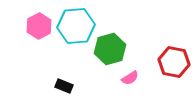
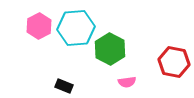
cyan hexagon: moved 2 px down
green hexagon: rotated 16 degrees counterclockwise
pink semicircle: moved 3 px left, 4 px down; rotated 24 degrees clockwise
